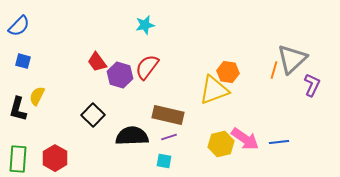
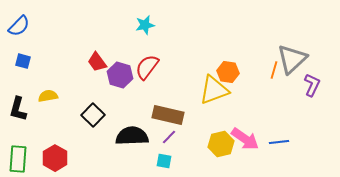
yellow semicircle: moved 11 px right; rotated 54 degrees clockwise
purple line: rotated 28 degrees counterclockwise
